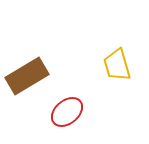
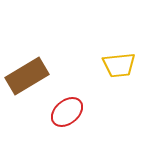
yellow trapezoid: moved 2 px right; rotated 80 degrees counterclockwise
